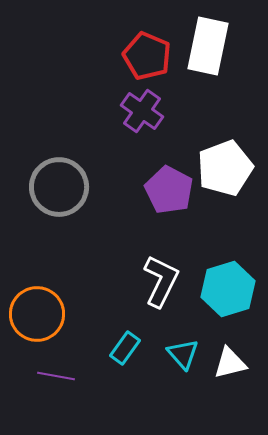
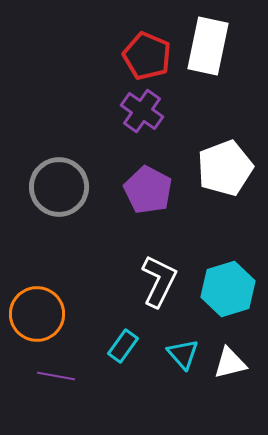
purple pentagon: moved 21 px left
white L-shape: moved 2 px left
cyan rectangle: moved 2 px left, 2 px up
